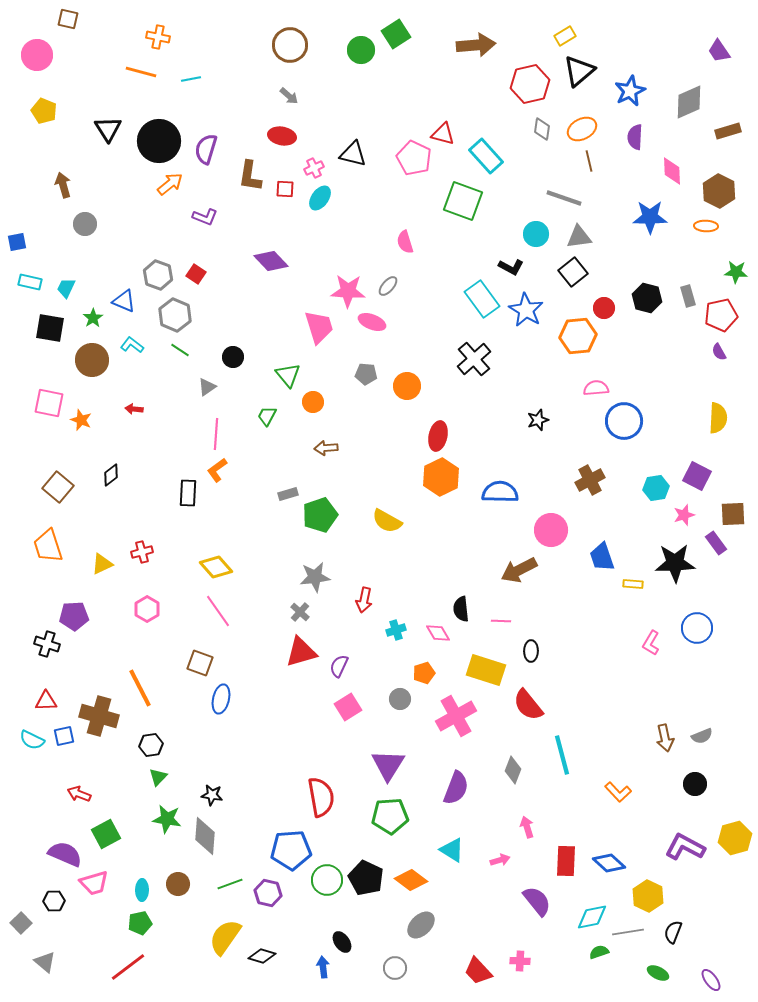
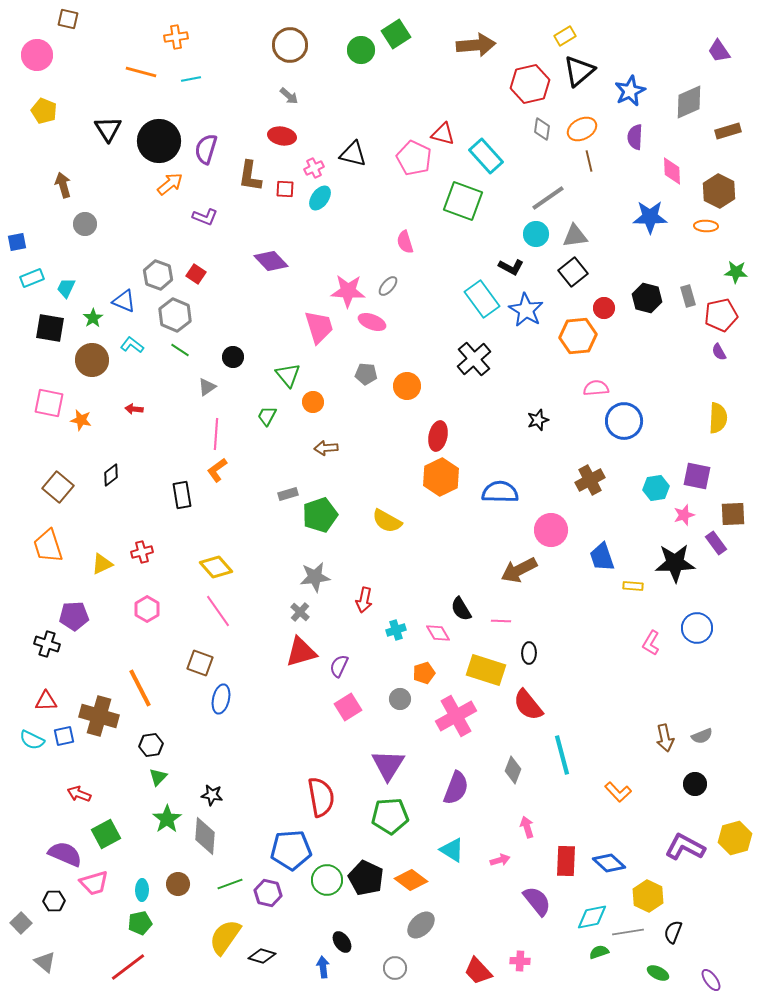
orange cross at (158, 37): moved 18 px right; rotated 20 degrees counterclockwise
gray line at (564, 198): moved 16 px left; rotated 54 degrees counterclockwise
gray triangle at (579, 237): moved 4 px left, 1 px up
cyan rectangle at (30, 282): moved 2 px right, 4 px up; rotated 35 degrees counterclockwise
orange star at (81, 420): rotated 10 degrees counterclockwise
purple square at (697, 476): rotated 16 degrees counterclockwise
black rectangle at (188, 493): moved 6 px left, 2 px down; rotated 12 degrees counterclockwise
yellow rectangle at (633, 584): moved 2 px down
black semicircle at (461, 609): rotated 25 degrees counterclockwise
black ellipse at (531, 651): moved 2 px left, 2 px down
green star at (167, 819): rotated 28 degrees clockwise
